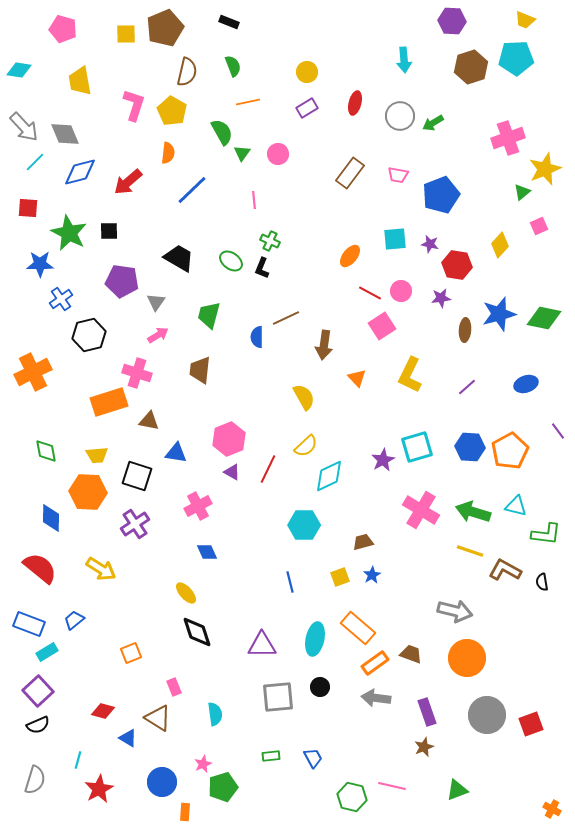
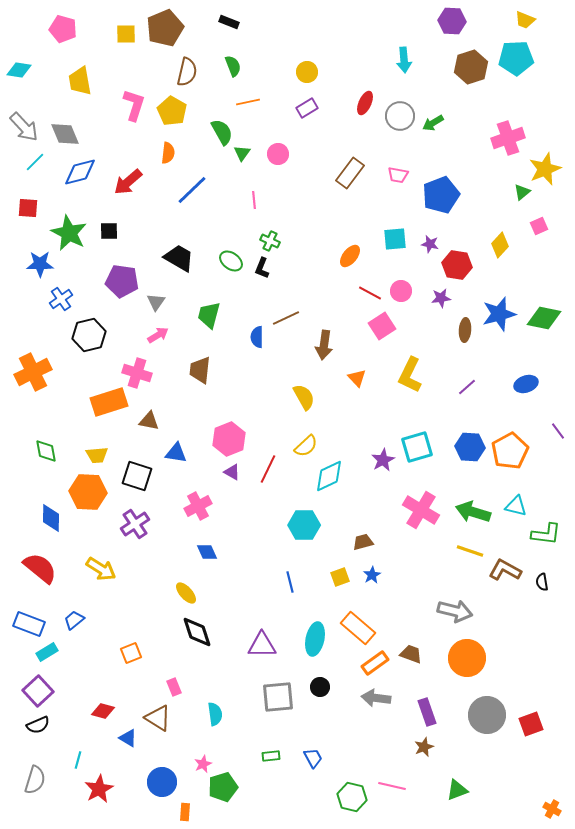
red ellipse at (355, 103): moved 10 px right; rotated 10 degrees clockwise
